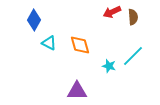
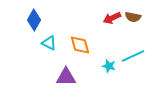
red arrow: moved 6 px down
brown semicircle: rotated 105 degrees clockwise
cyan line: rotated 20 degrees clockwise
purple triangle: moved 11 px left, 14 px up
